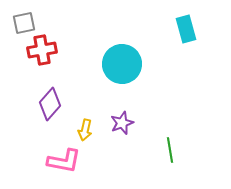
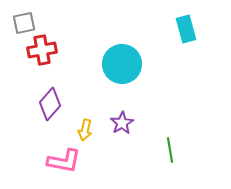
purple star: rotated 10 degrees counterclockwise
